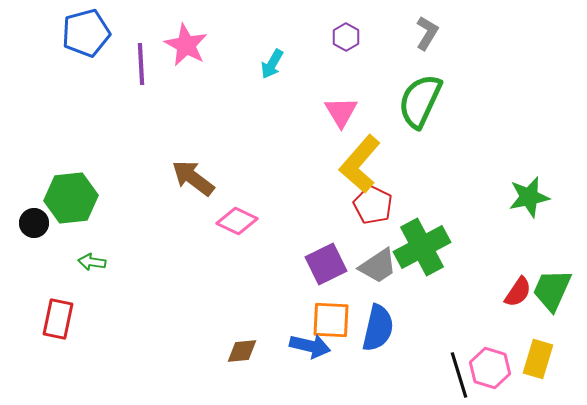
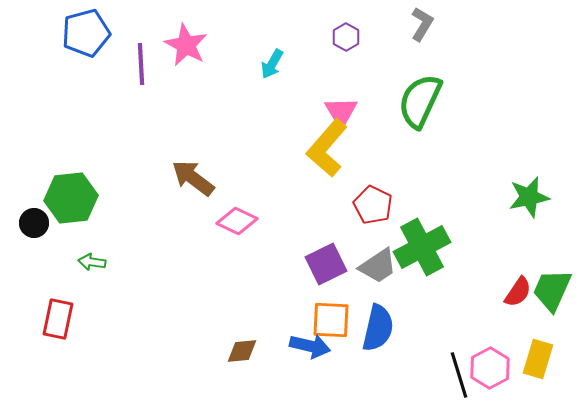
gray L-shape: moved 5 px left, 9 px up
yellow L-shape: moved 33 px left, 16 px up
pink hexagon: rotated 15 degrees clockwise
